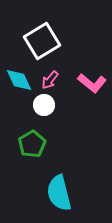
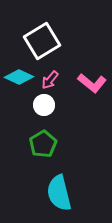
cyan diamond: moved 3 px up; rotated 40 degrees counterclockwise
green pentagon: moved 11 px right
